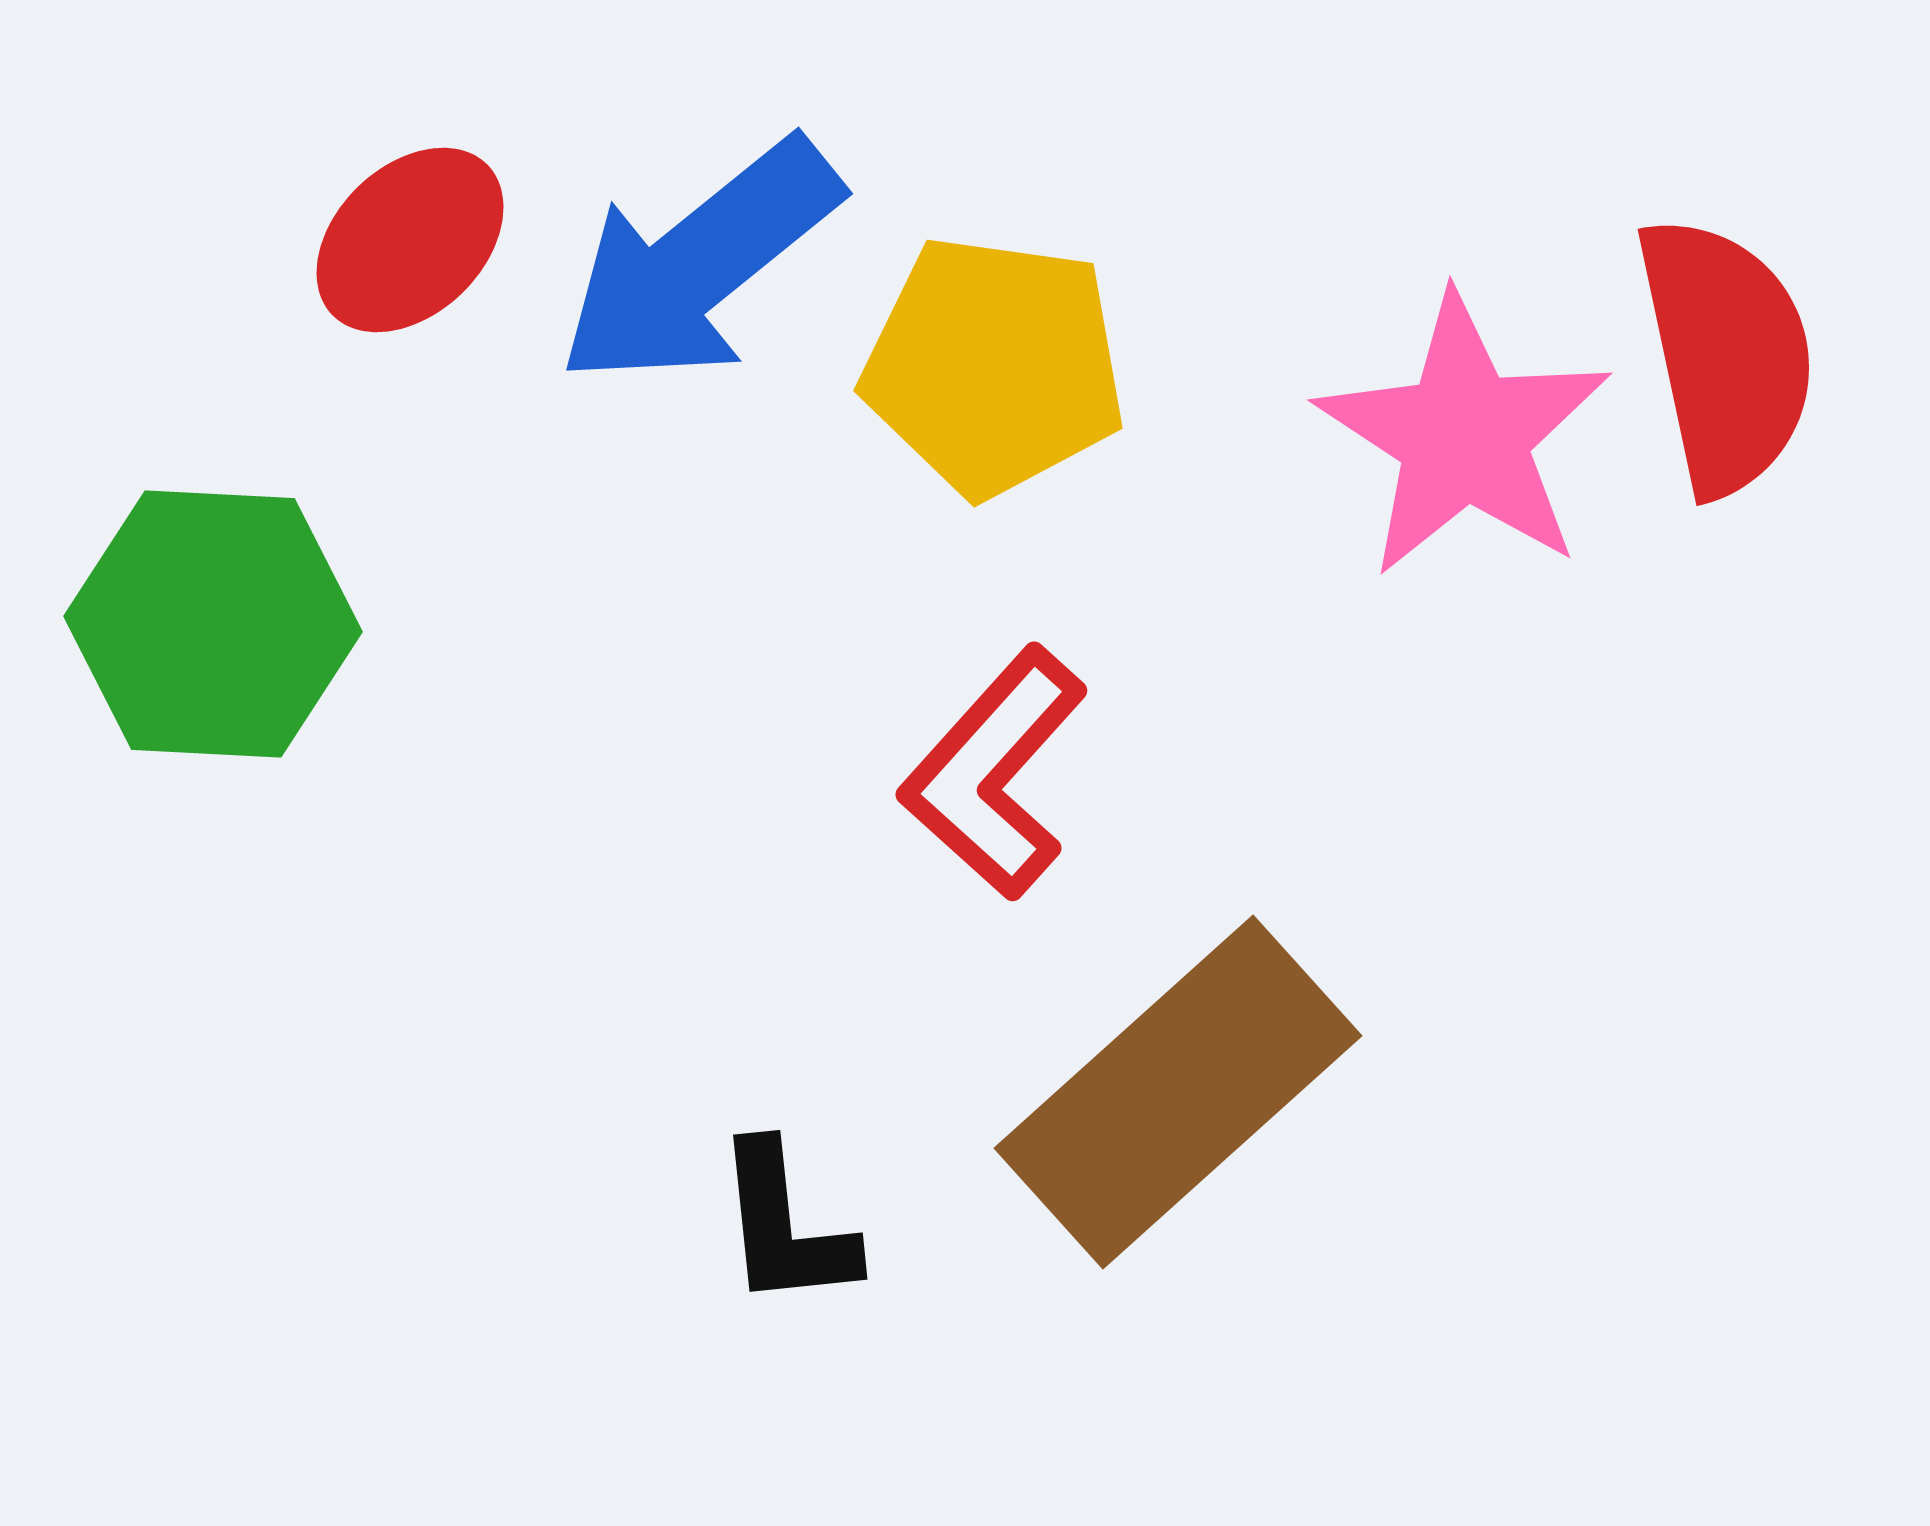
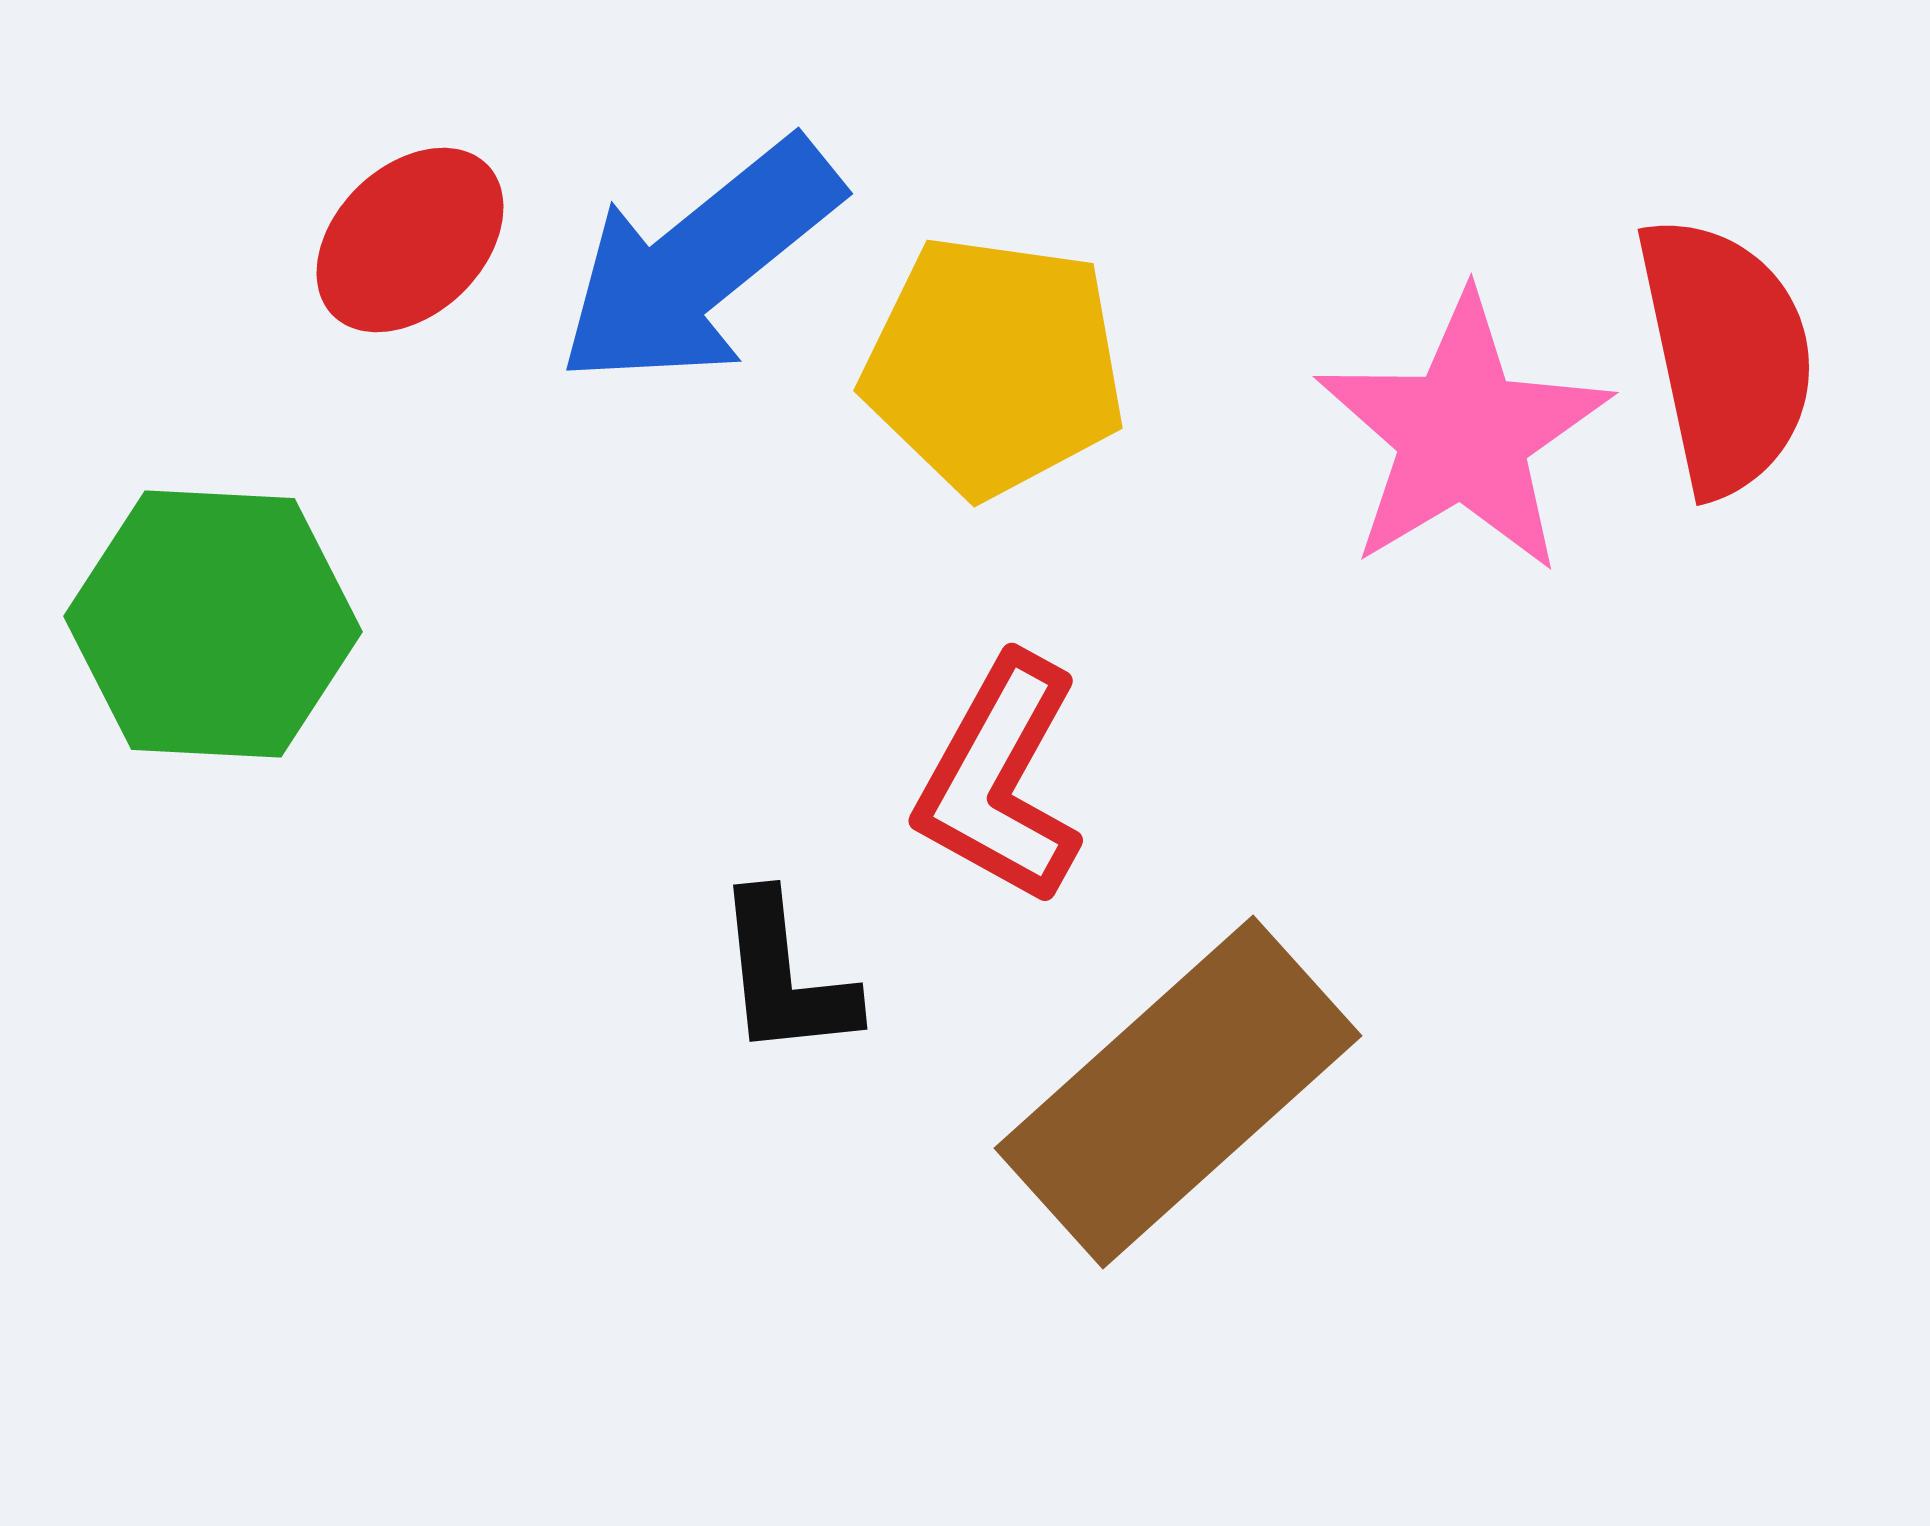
pink star: moved 1 px left, 2 px up; rotated 8 degrees clockwise
red L-shape: moved 6 px right, 7 px down; rotated 13 degrees counterclockwise
black L-shape: moved 250 px up
